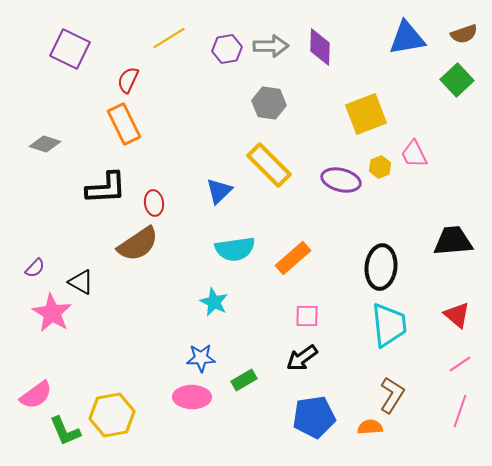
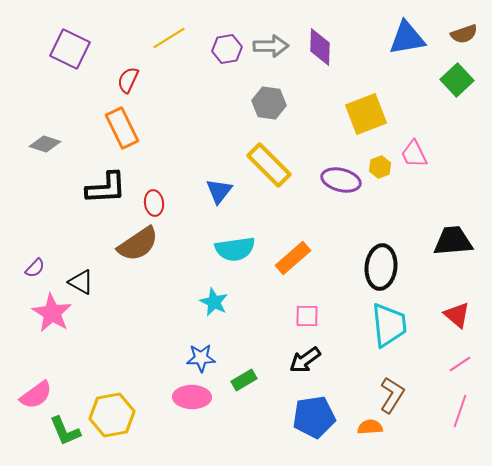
orange rectangle at (124, 124): moved 2 px left, 4 px down
blue triangle at (219, 191): rotated 8 degrees counterclockwise
black arrow at (302, 358): moved 3 px right, 2 px down
